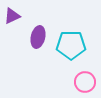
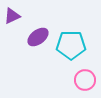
purple ellipse: rotated 40 degrees clockwise
pink circle: moved 2 px up
